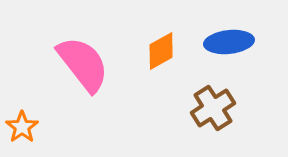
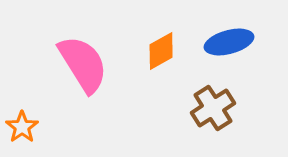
blue ellipse: rotated 9 degrees counterclockwise
pink semicircle: rotated 6 degrees clockwise
